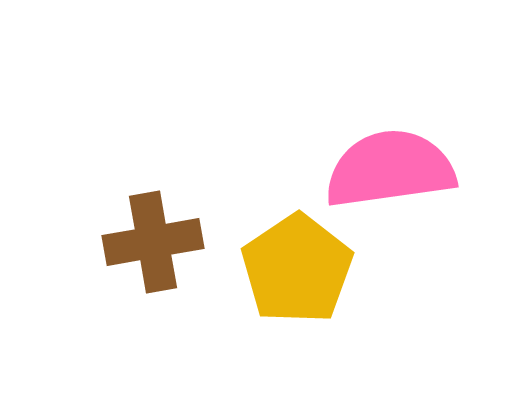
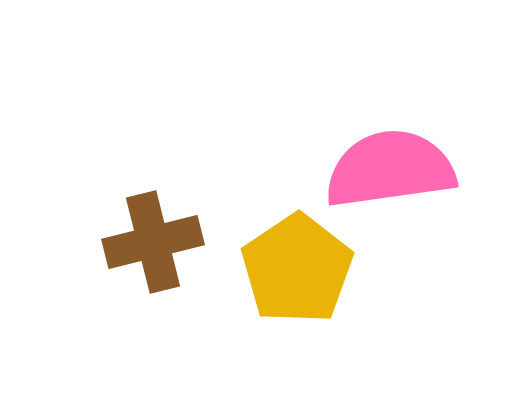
brown cross: rotated 4 degrees counterclockwise
